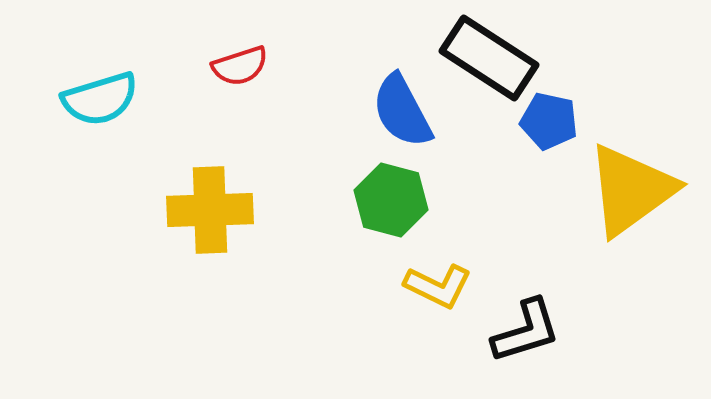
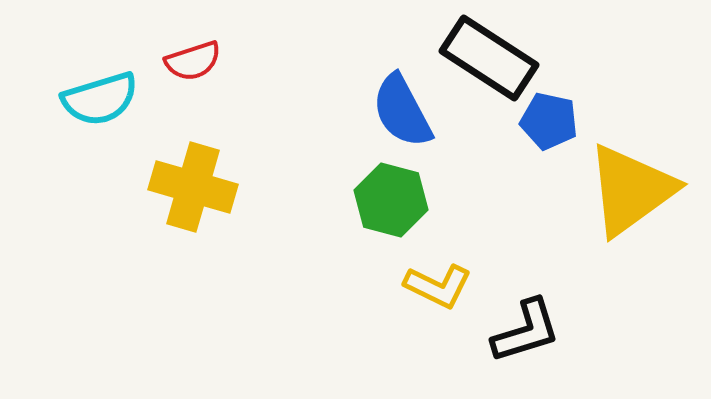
red semicircle: moved 47 px left, 5 px up
yellow cross: moved 17 px left, 23 px up; rotated 18 degrees clockwise
